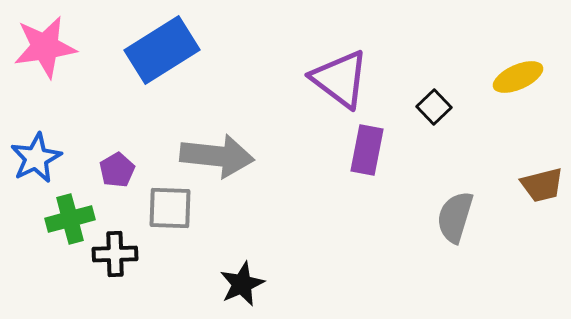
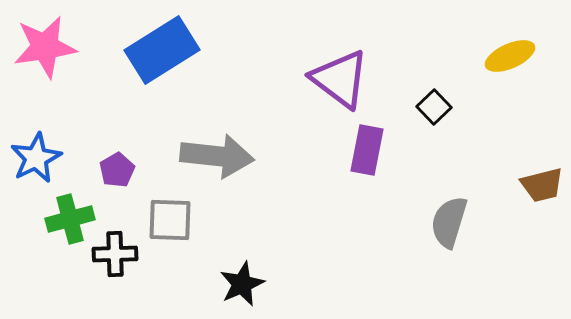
yellow ellipse: moved 8 px left, 21 px up
gray square: moved 12 px down
gray semicircle: moved 6 px left, 5 px down
